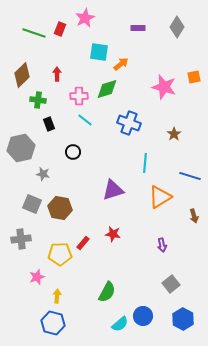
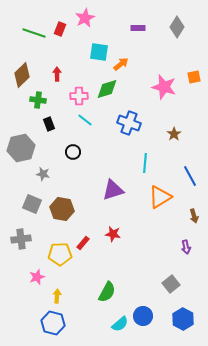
blue line at (190, 176): rotated 45 degrees clockwise
brown hexagon at (60, 208): moved 2 px right, 1 px down
purple arrow at (162, 245): moved 24 px right, 2 px down
